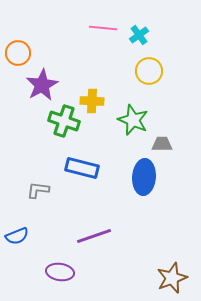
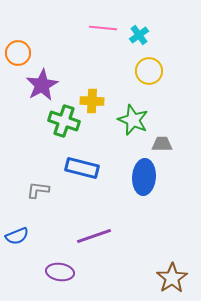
brown star: rotated 12 degrees counterclockwise
